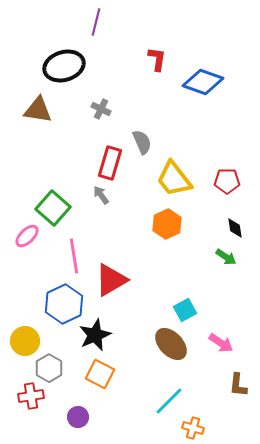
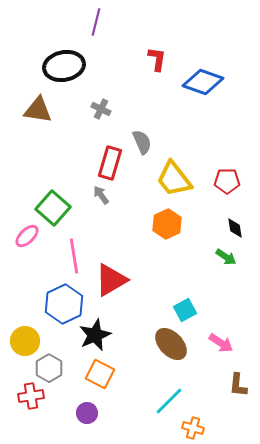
black ellipse: rotated 6 degrees clockwise
purple circle: moved 9 px right, 4 px up
